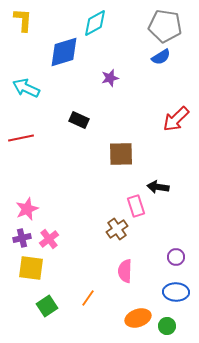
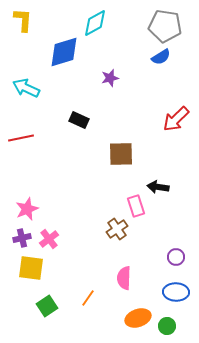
pink semicircle: moved 1 px left, 7 px down
